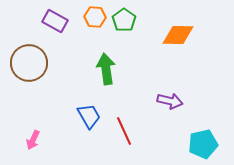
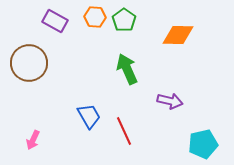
green arrow: moved 21 px right; rotated 16 degrees counterclockwise
